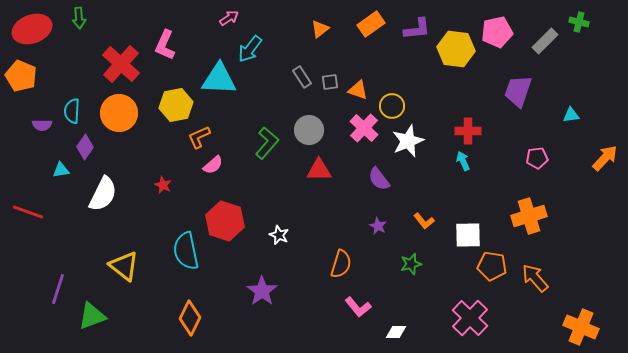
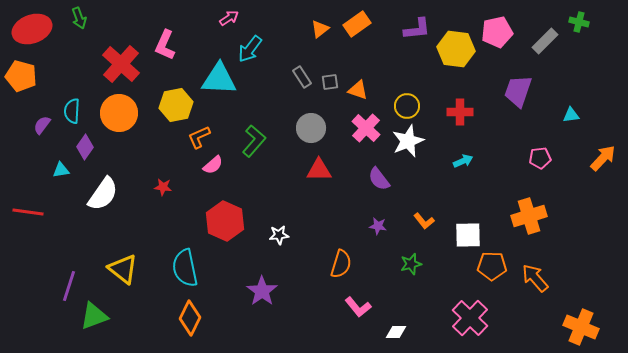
green arrow at (79, 18): rotated 15 degrees counterclockwise
orange rectangle at (371, 24): moved 14 px left
orange pentagon at (21, 76): rotated 8 degrees counterclockwise
yellow circle at (392, 106): moved 15 px right
purple semicircle at (42, 125): rotated 126 degrees clockwise
pink cross at (364, 128): moved 2 px right
gray circle at (309, 130): moved 2 px right, 2 px up
red cross at (468, 131): moved 8 px left, 19 px up
green L-shape at (267, 143): moved 13 px left, 2 px up
pink pentagon at (537, 158): moved 3 px right
orange arrow at (605, 158): moved 2 px left
cyan arrow at (463, 161): rotated 90 degrees clockwise
red star at (163, 185): moved 2 px down; rotated 18 degrees counterclockwise
white semicircle at (103, 194): rotated 9 degrees clockwise
red line at (28, 212): rotated 12 degrees counterclockwise
red hexagon at (225, 221): rotated 6 degrees clockwise
purple star at (378, 226): rotated 18 degrees counterclockwise
white star at (279, 235): rotated 30 degrees counterclockwise
cyan semicircle at (186, 251): moved 1 px left, 17 px down
yellow triangle at (124, 266): moved 1 px left, 3 px down
orange pentagon at (492, 266): rotated 8 degrees counterclockwise
purple line at (58, 289): moved 11 px right, 3 px up
green triangle at (92, 316): moved 2 px right
